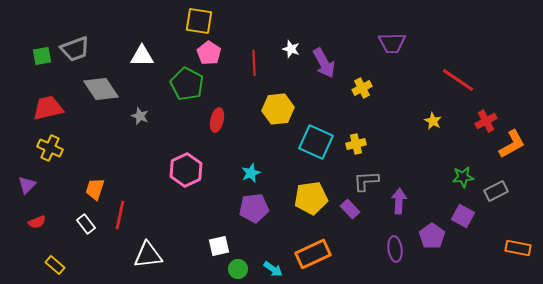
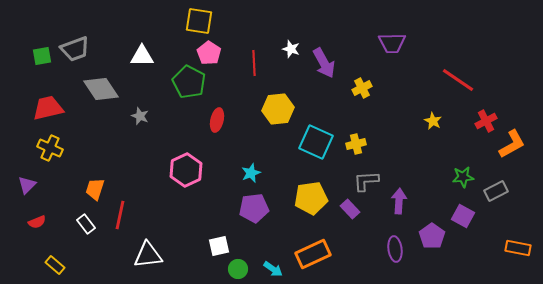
green pentagon at (187, 84): moved 2 px right, 2 px up
